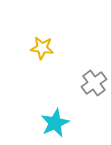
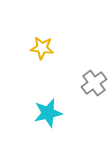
cyan star: moved 7 px left, 10 px up; rotated 12 degrees clockwise
